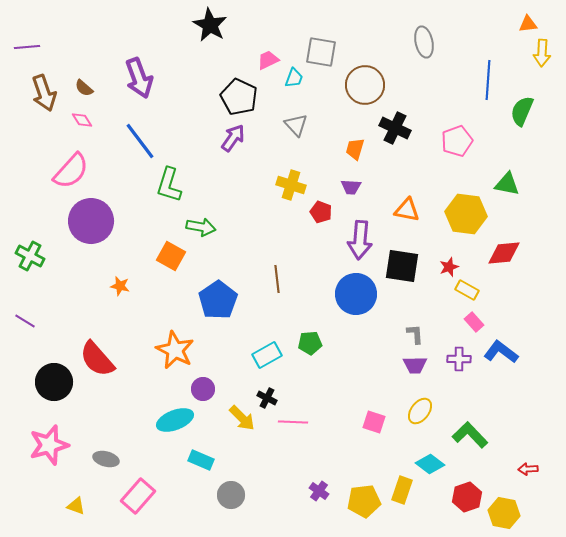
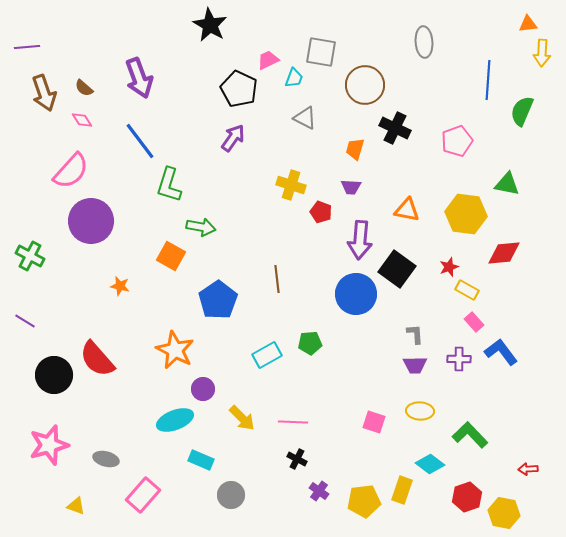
gray ellipse at (424, 42): rotated 8 degrees clockwise
black pentagon at (239, 97): moved 8 px up
gray triangle at (296, 125): moved 9 px right, 7 px up; rotated 20 degrees counterclockwise
black square at (402, 266): moved 5 px left, 3 px down; rotated 27 degrees clockwise
blue L-shape at (501, 352): rotated 16 degrees clockwise
black circle at (54, 382): moved 7 px up
black cross at (267, 398): moved 30 px right, 61 px down
yellow ellipse at (420, 411): rotated 56 degrees clockwise
pink rectangle at (138, 496): moved 5 px right, 1 px up
